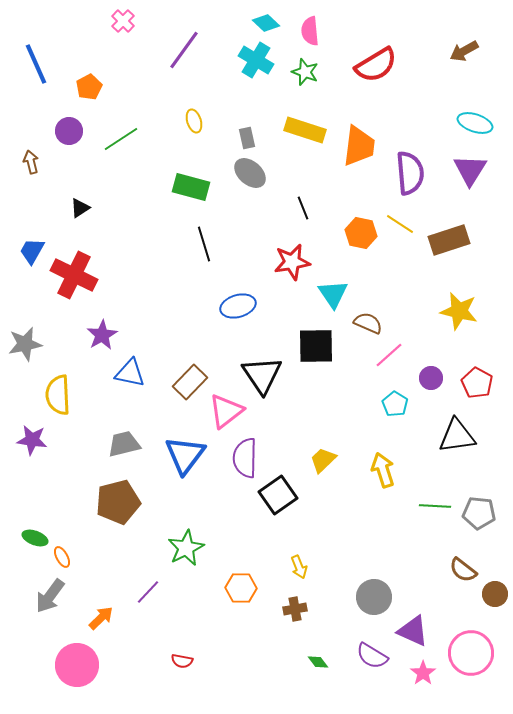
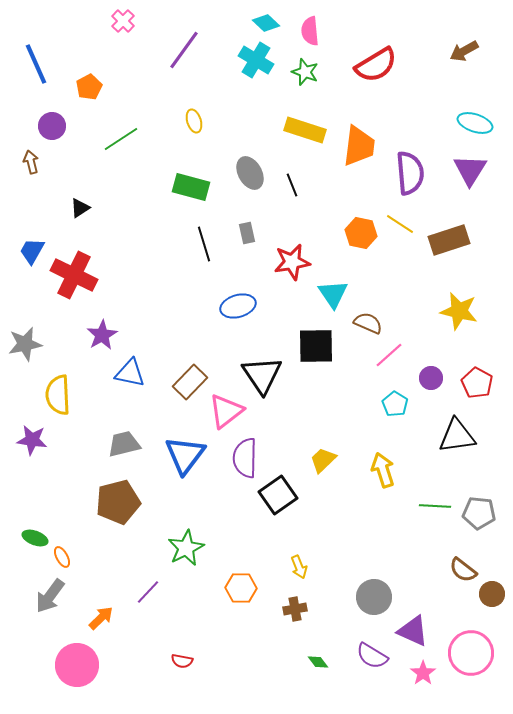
purple circle at (69, 131): moved 17 px left, 5 px up
gray rectangle at (247, 138): moved 95 px down
gray ellipse at (250, 173): rotated 20 degrees clockwise
black line at (303, 208): moved 11 px left, 23 px up
brown circle at (495, 594): moved 3 px left
